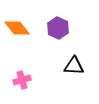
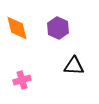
orange diamond: rotated 24 degrees clockwise
